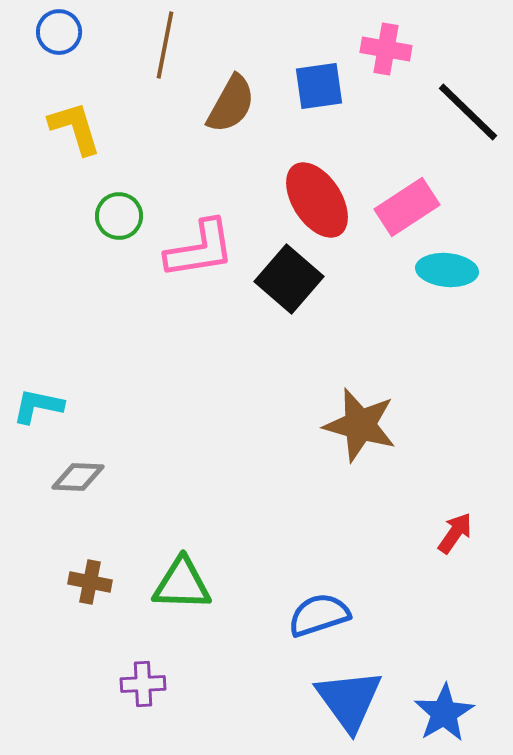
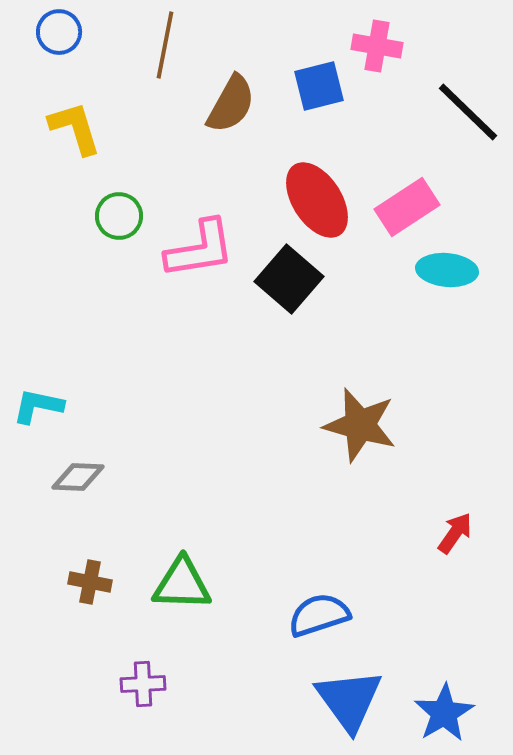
pink cross: moved 9 px left, 3 px up
blue square: rotated 6 degrees counterclockwise
